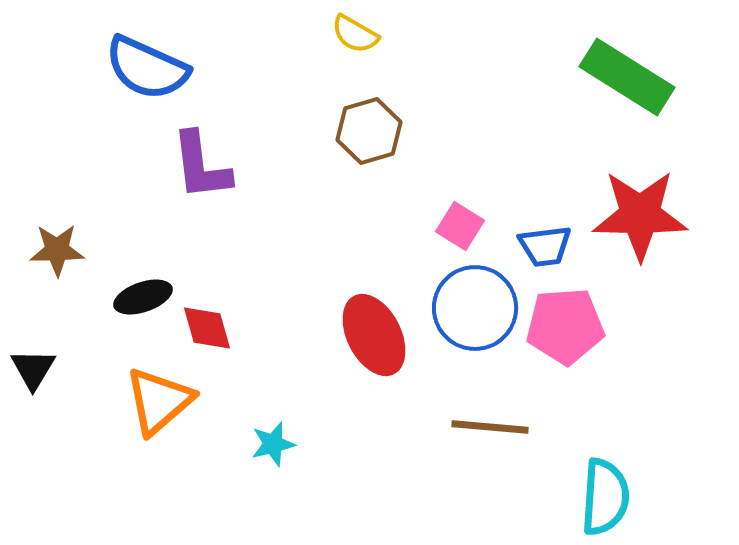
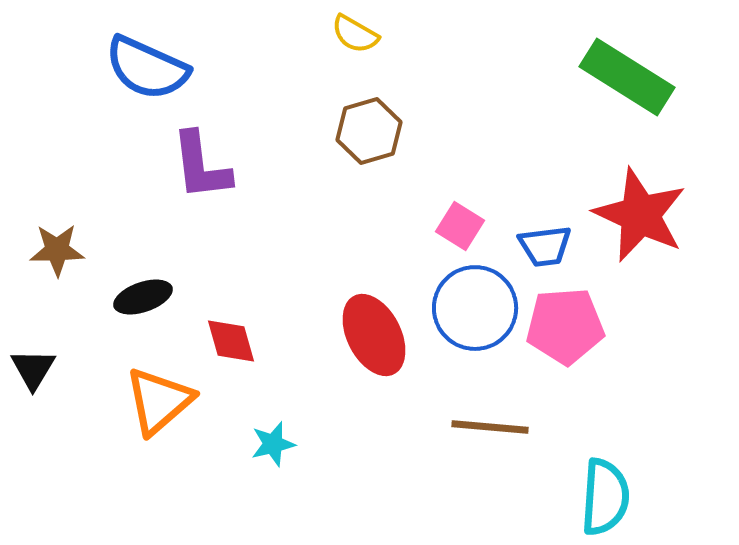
red star: rotated 24 degrees clockwise
red diamond: moved 24 px right, 13 px down
